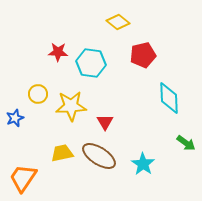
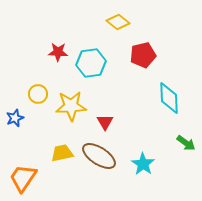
cyan hexagon: rotated 16 degrees counterclockwise
